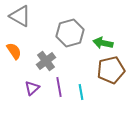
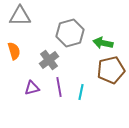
gray triangle: rotated 30 degrees counterclockwise
orange semicircle: rotated 18 degrees clockwise
gray cross: moved 3 px right, 1 px up
purple triangle: rotated 28 degrees clockwise
cyan line: rotated 21 degrees clockwise
